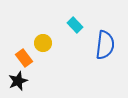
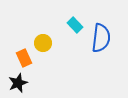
blue semicircle: moved 4 px left, 7 px up
orange rectangle: rotated 12 degrees clockwise
black star: moved 2 px down
